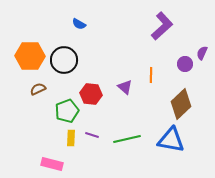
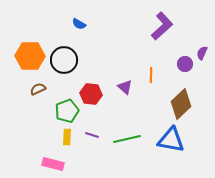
yellow rectangle: moved 4 px left, 1 px up
pink rectangle: moved 1 px right
